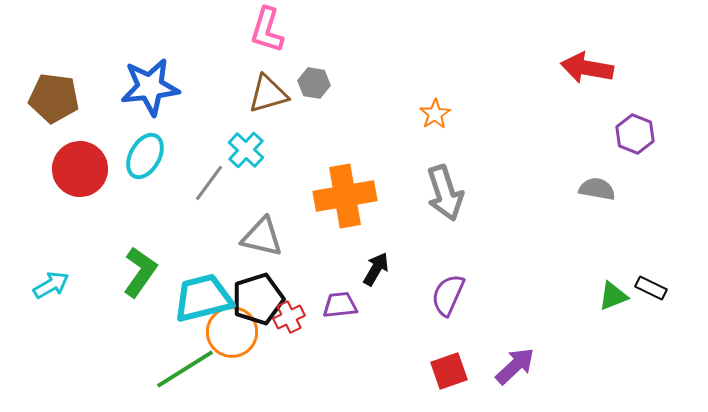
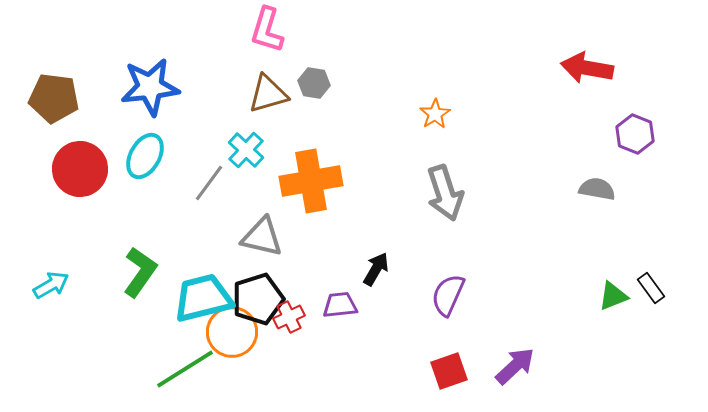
orange cross: moved 34 px left, 15 px up
black rectangle: rotated 28 degrees clockwise
